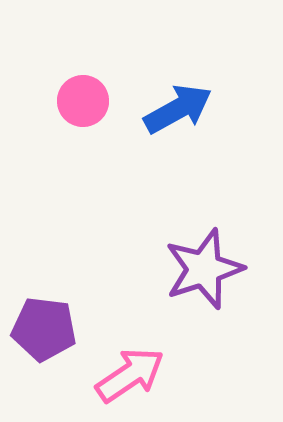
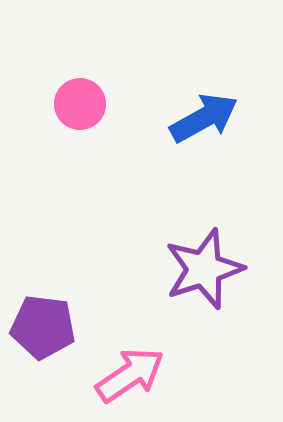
pink circle: moved 3 px left, 3 px down
blue arrow: moved 26 px right, 9 px down
purple pentagon: moved 1 px left, 2 px up
